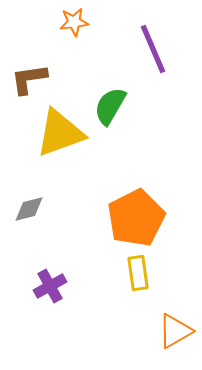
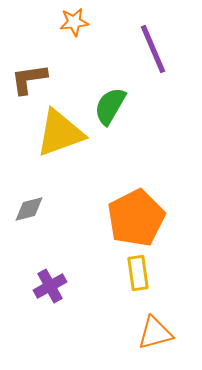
orange triangle: moved 20 px left, 2 px down; rotated 15 degrees clockwise
